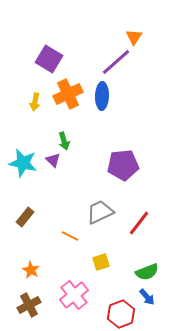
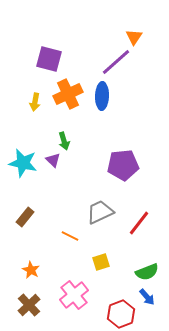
purple square: rotated 16 degrees counterclockwise
brown cross: rotated 15 degrees counterclockwise
